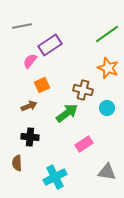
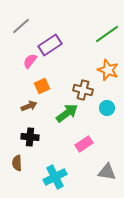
gray line: moved 1 px left; rotated 30 degrees counterclockwise
orange star: moved 2 px down
orange square: moved 1 px down
